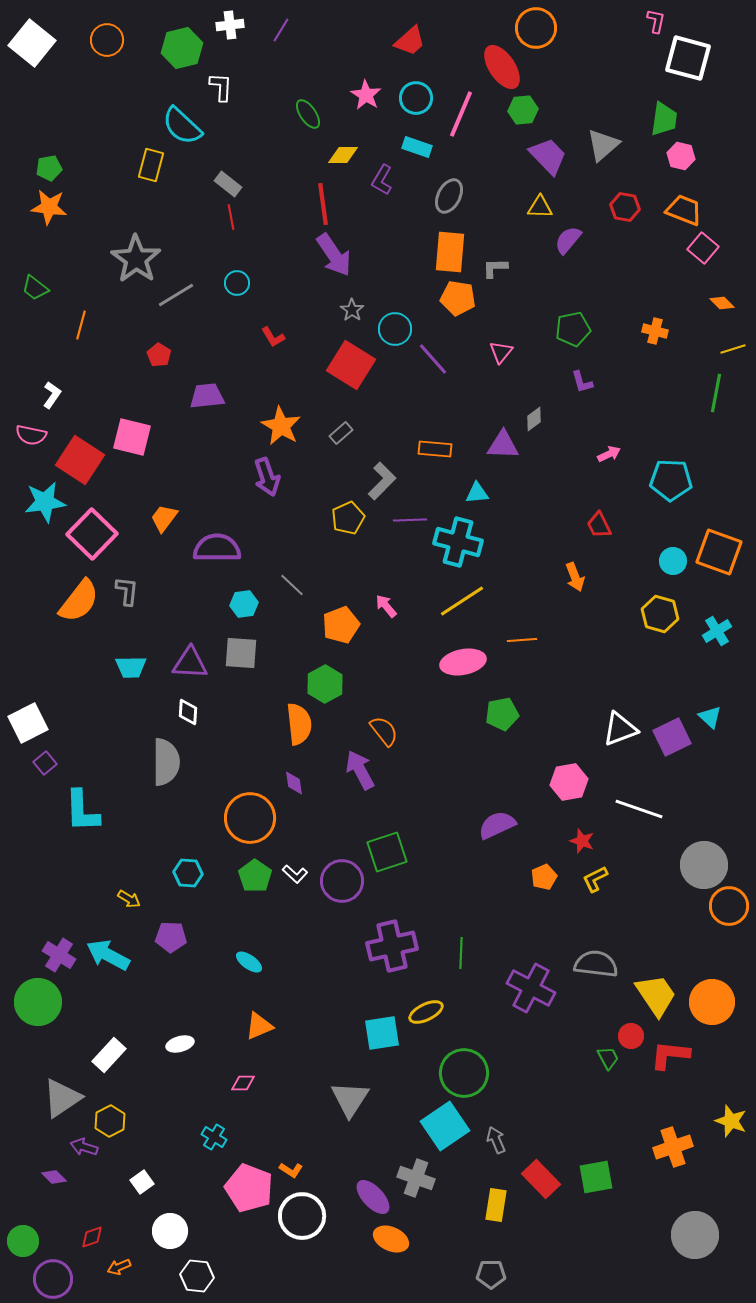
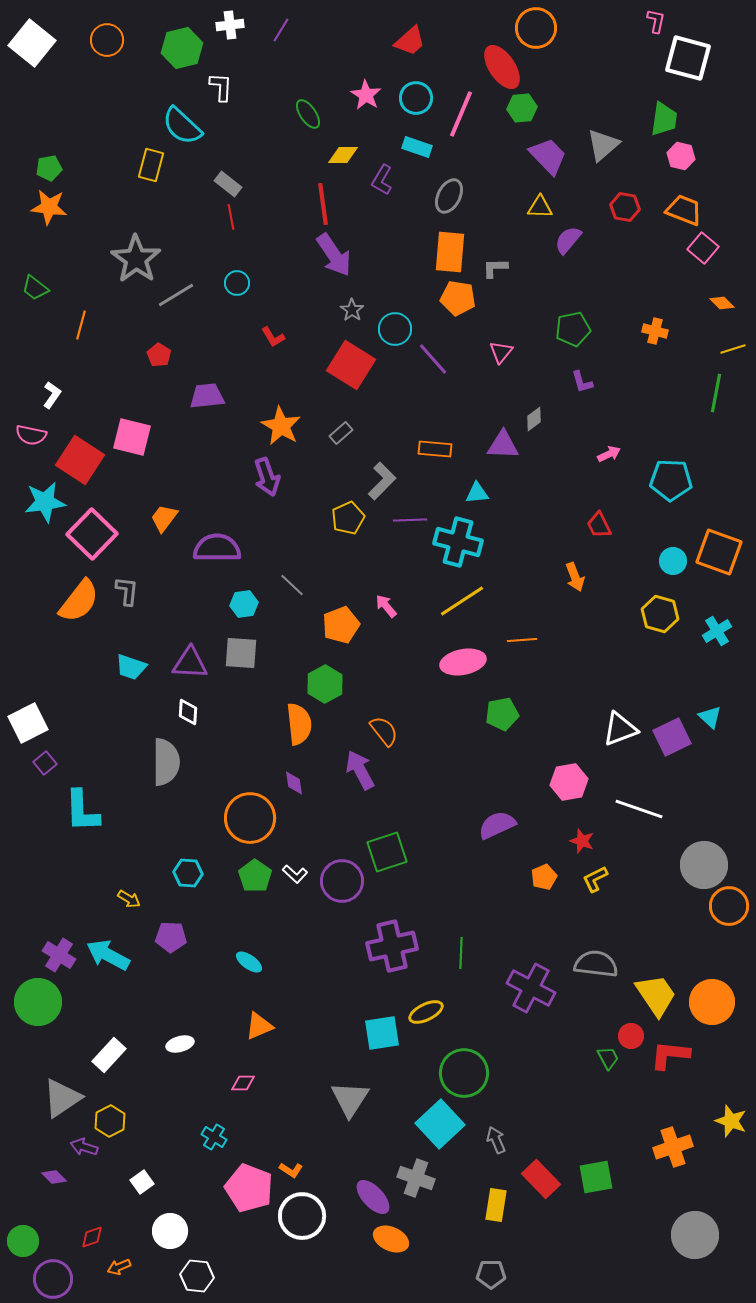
green hexagon at (523, 110): moved 1 px left, 2 px up
cyan trapezoid at (131, 667): rotated 20 degrees clockwise
cyan square at (445, 1126): moved 5 px left, 2 px up; rotated 9 degrees counterclockwise
